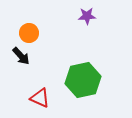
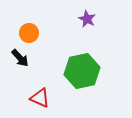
purple star: moved 3 px down; rotated 30 degrees clockwise
black arrow: moved 1 px left, 2 px down
green hexagon: moved 1 px left, 9 px up
